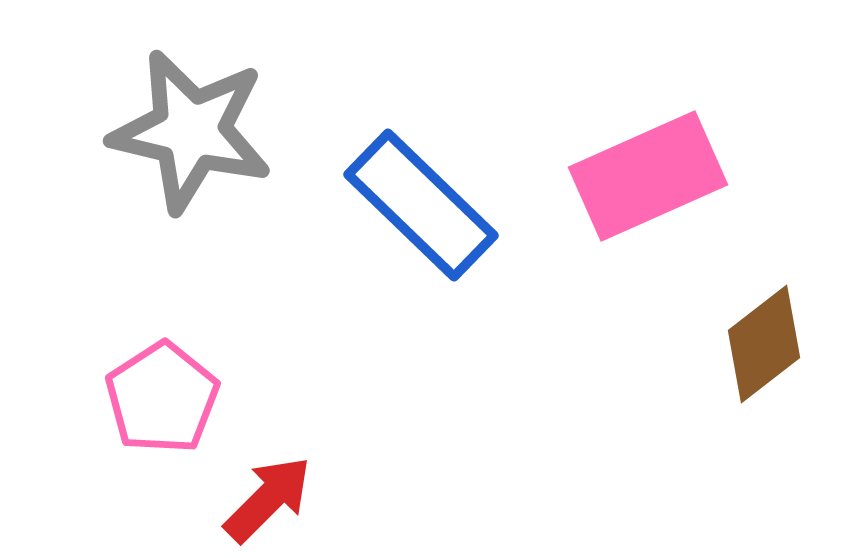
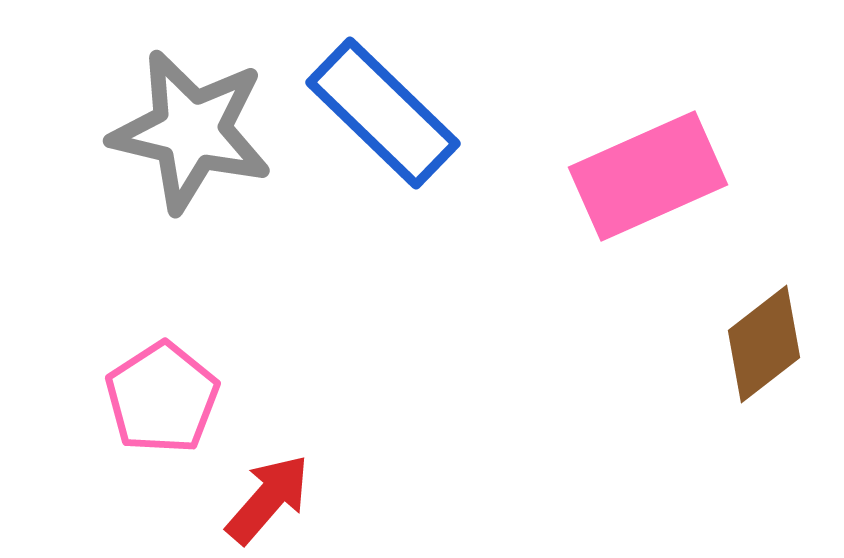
blue rectangle: moved 38 px left, 92 px up
red arrow: rotated 4 degrees counterclockwise
